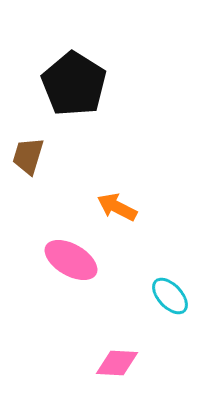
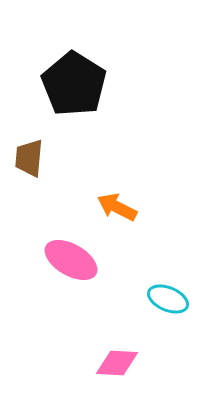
brown trapezoid: moved 1 px right, 2 px down; rotated 12 degrees counterclockwise
cyan ellipse: moved 2 px left, 3 px down; rotated 24 degrees counterclockwise
